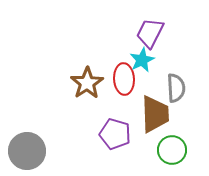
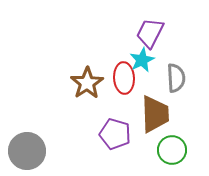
red ellipse: moved 1 px up
gray semicircle: moved 10 px up
